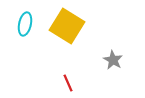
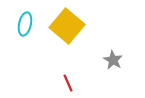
yellow square: rotated 8 degrees clockwise
